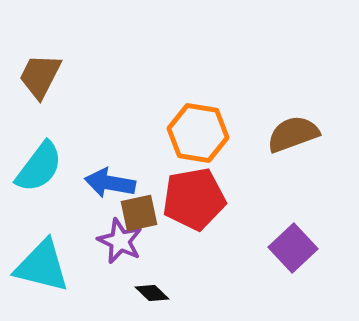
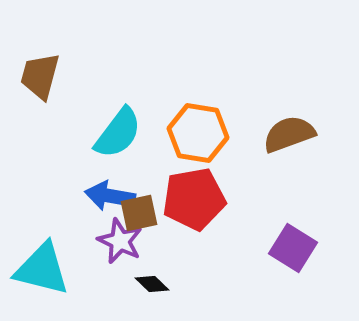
brown trapezoid: rotated 12 degrees counterclockwise
brown semicircle: moved 4 px left
cyan semicircle: moved 79 px right, 34 px up
blue arrow: moved 13 px down
purple square: rotated 15 degrees counterclockwise
cyan triangle: moved 3 px down
black diamond: moved 9 px up
